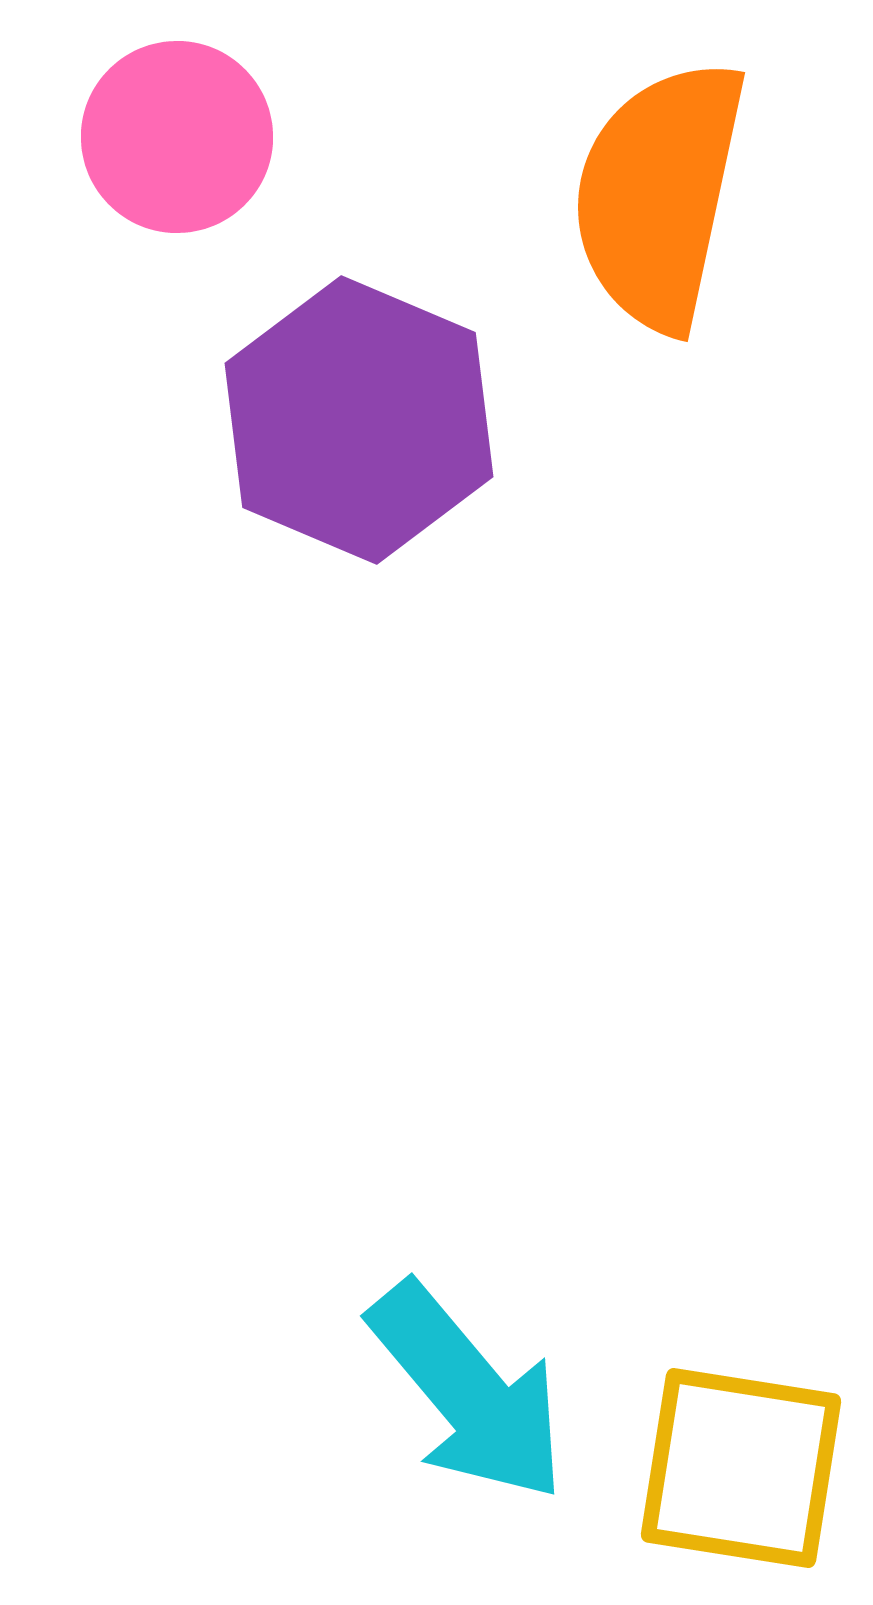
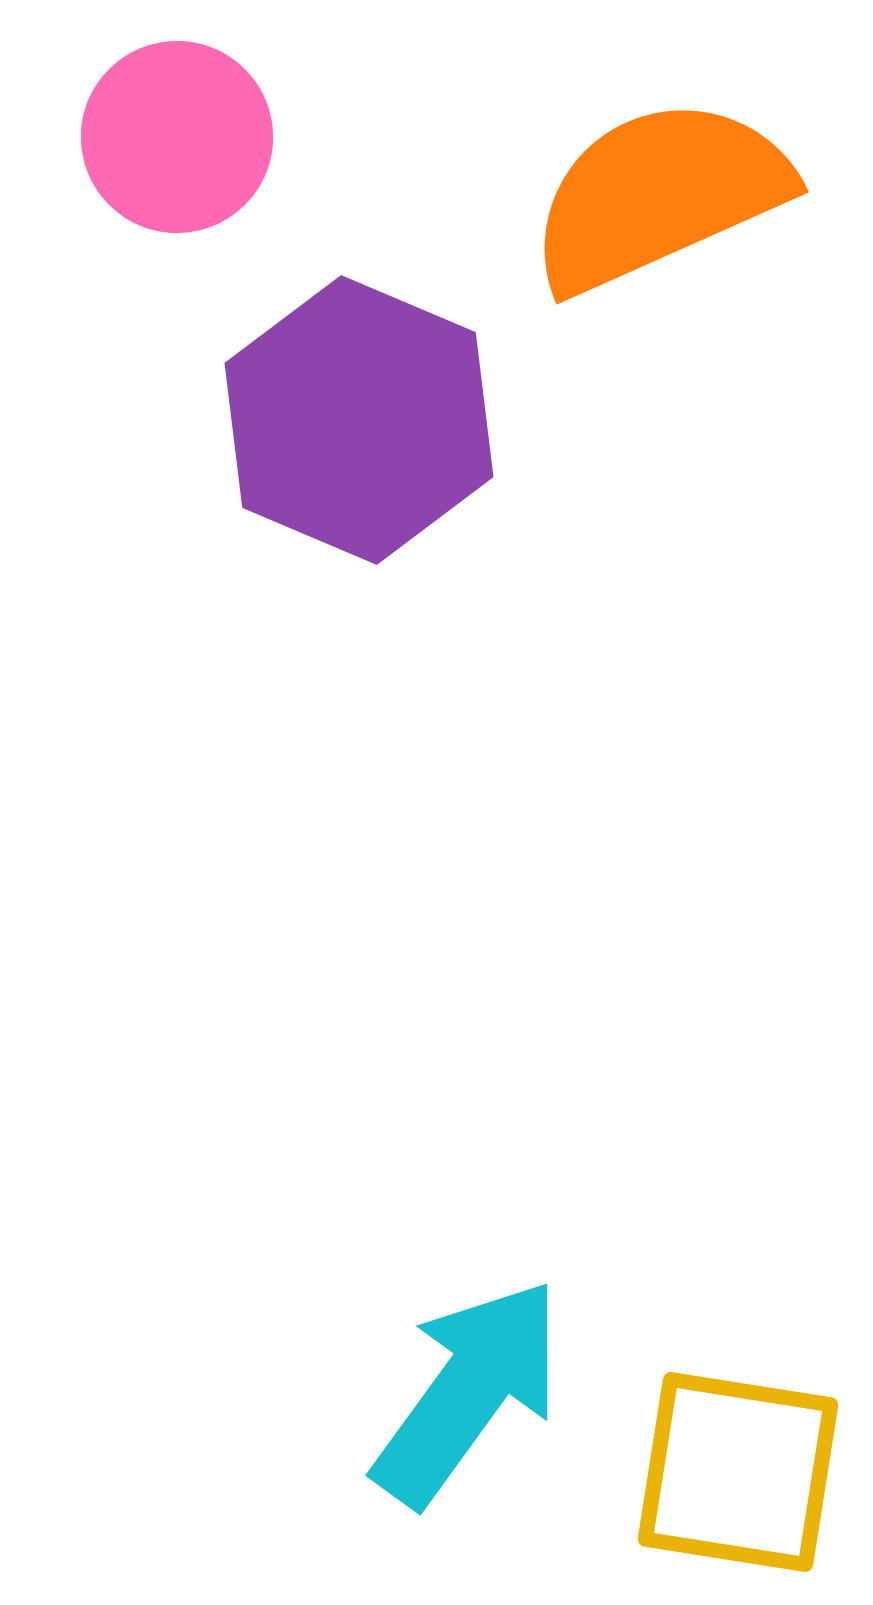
orange semicircle: rotated 54 degrees clockwise
cyan arrow: rotated 104 degrees counterclockwise
yellow square: moved 3 px left, 4 px down
